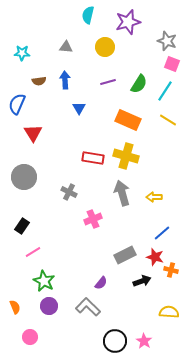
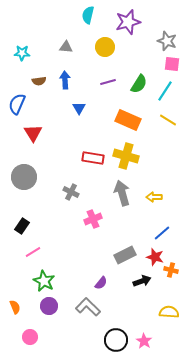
pink square: rotated 14 degrees counterclockwise
gray cross: moved 2 px right
black circle: moved 1 px right, 1 px up
